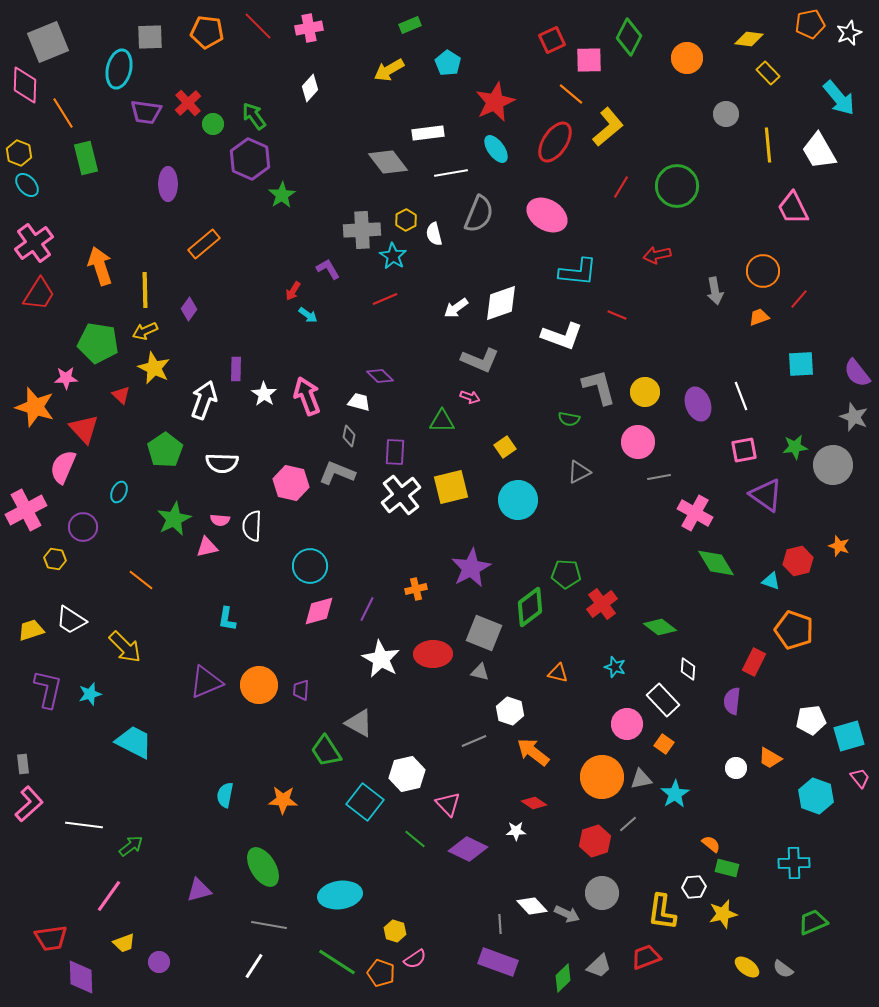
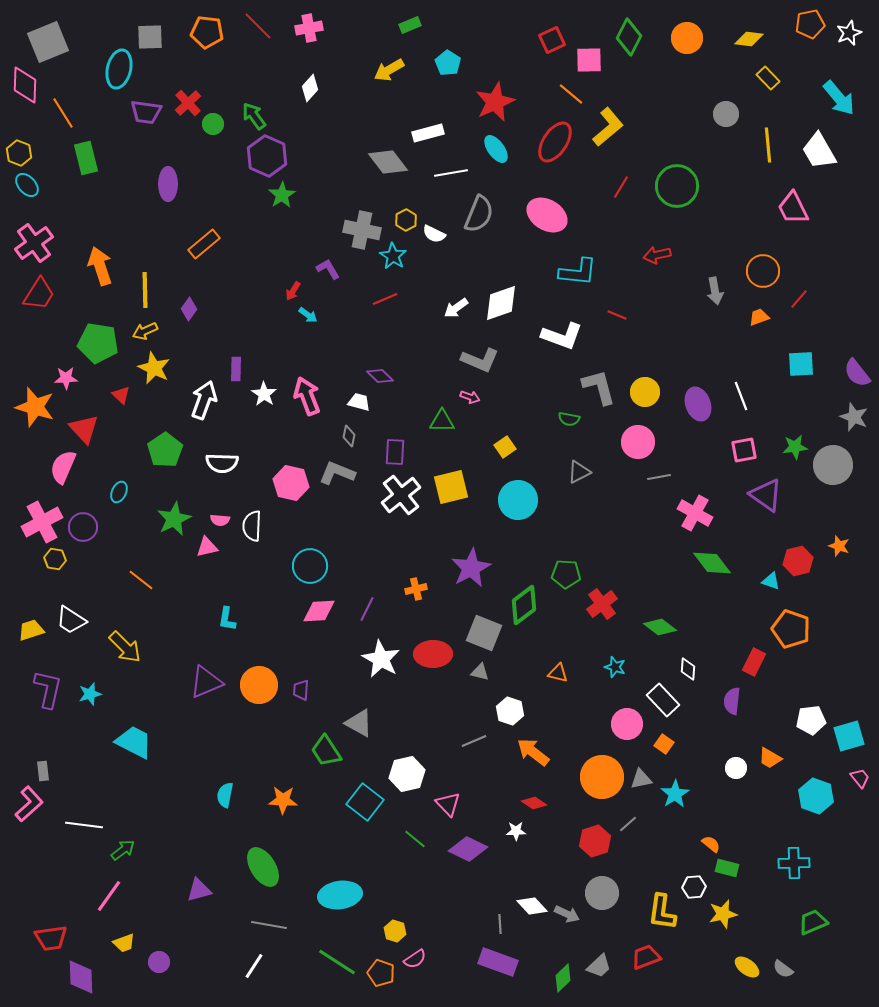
orange circle at (687, 58): moved 20 px up
yellow rectangle at (768, 73): moved 5 px down
white rectangle at (428, 133): rotated 8 degrees counterclockwise
purple hexagon at (250, 159): moved 17 px right, 3 px up
gray cross at (362, 230): rotated 15 degrees clockwise
white semicircle at (434, 234): rotated 50 degrees counterclockwise
pink cross at (26, 510): moved 16 px right, 12 px down
green diamond at (716, 563): moved 4 px left; rotated 6 degrees counterclockwise
green diamond at (530, 607): moved 6 px left, 2 px up
pink diamond at (319, 611): rotated 12 degrees clockwise
orange pentagon at (794, 630): moved 3 px left, 1 px up
gray rectangle at (23, 764): moved 20 px right, 7 px down
green arrow at (131, 846): moved 8 px left, 4 px down
